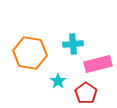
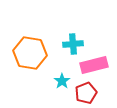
pink rectangle: moved 4 px left, 1 px down
cyan star: moved 4 px right
red pentagon: rotated 15 degrees clockwise
